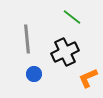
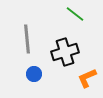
green line: moved 3 px right, 3 px up
black cross: rotated 8 degrees clockwise
orange L-shape: moved 1 px left
